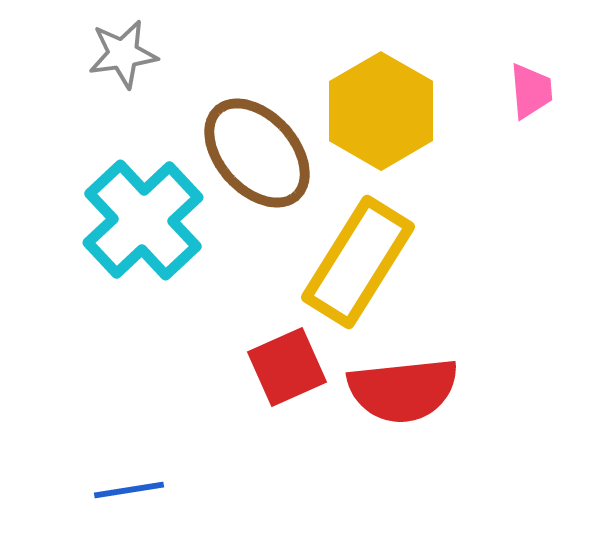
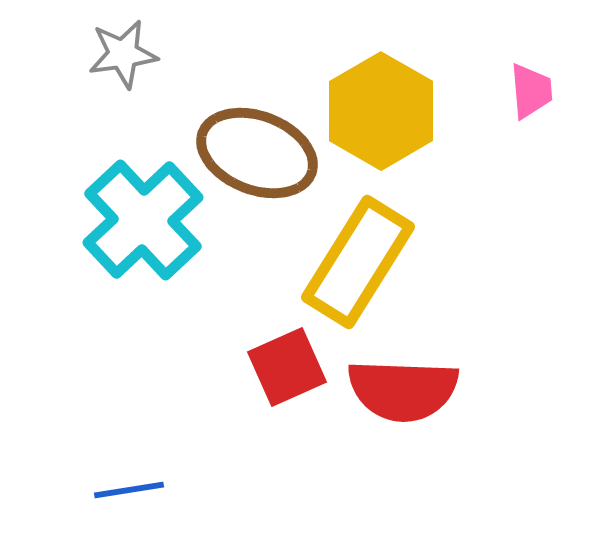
brown ellipse: rotated 27 degrees counterclockwise
red semicircle: rotated 8 degrees clockwise
